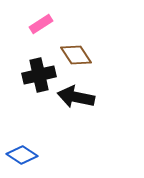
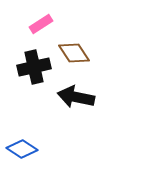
brown diamond: moved 2 px left, 2 px up
black cross: moved 5 px left, 8 px up
blue diamond: moved 6 px up
